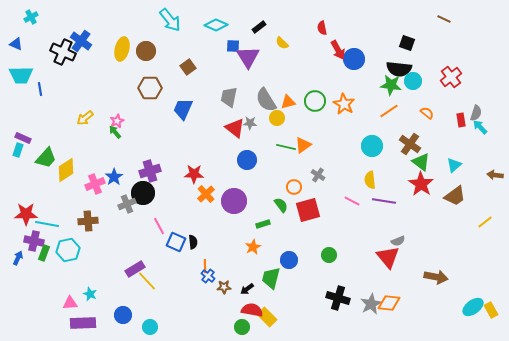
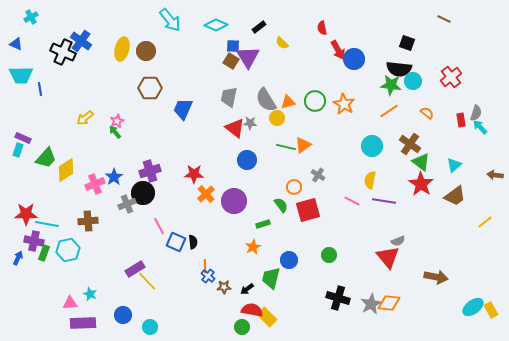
brown square at (188, 67): moved 43 px right, 6 px up; rotated 21 degrees counterclockwise
yellow semicircle at (370, 180): rotated 18 degrees clockwise
